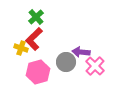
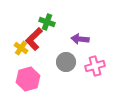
green cross: moved 11 px right, 5 px down; rotated 28 degrees counterclockwise
yellow cross: rotated 16 degrees clockwise
purple arrow: moved 1 px left, 13 px up
pink cross: rotated 30 degrees clockwise
pink hexagon: moved 10 px left, 7 px down
